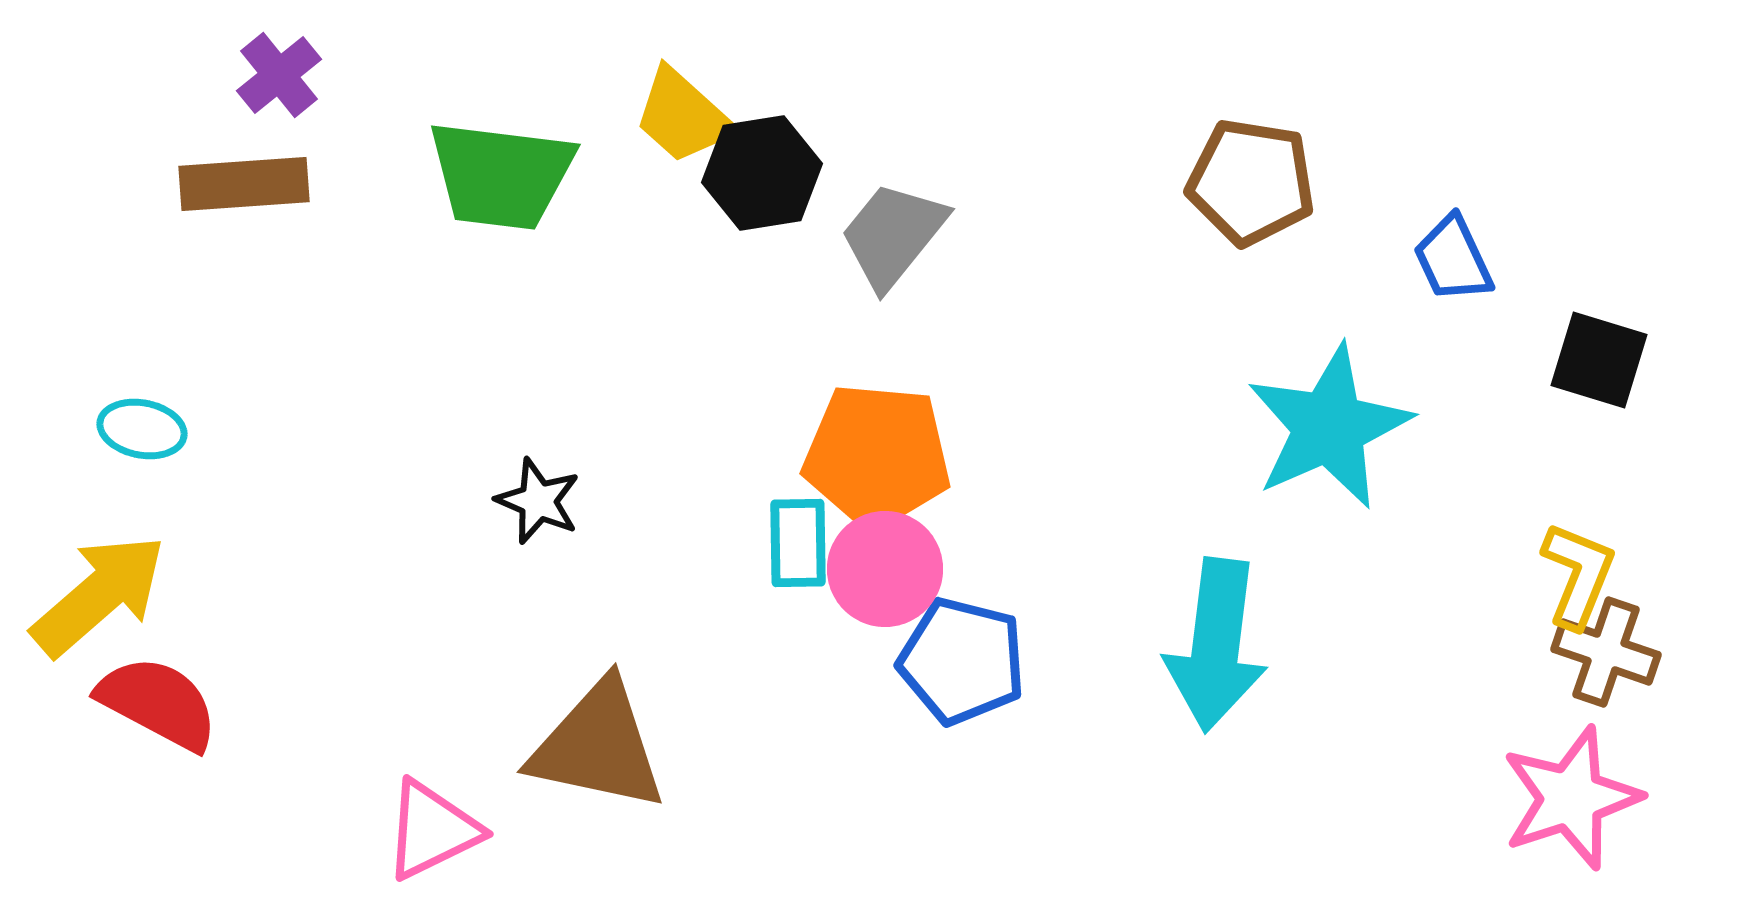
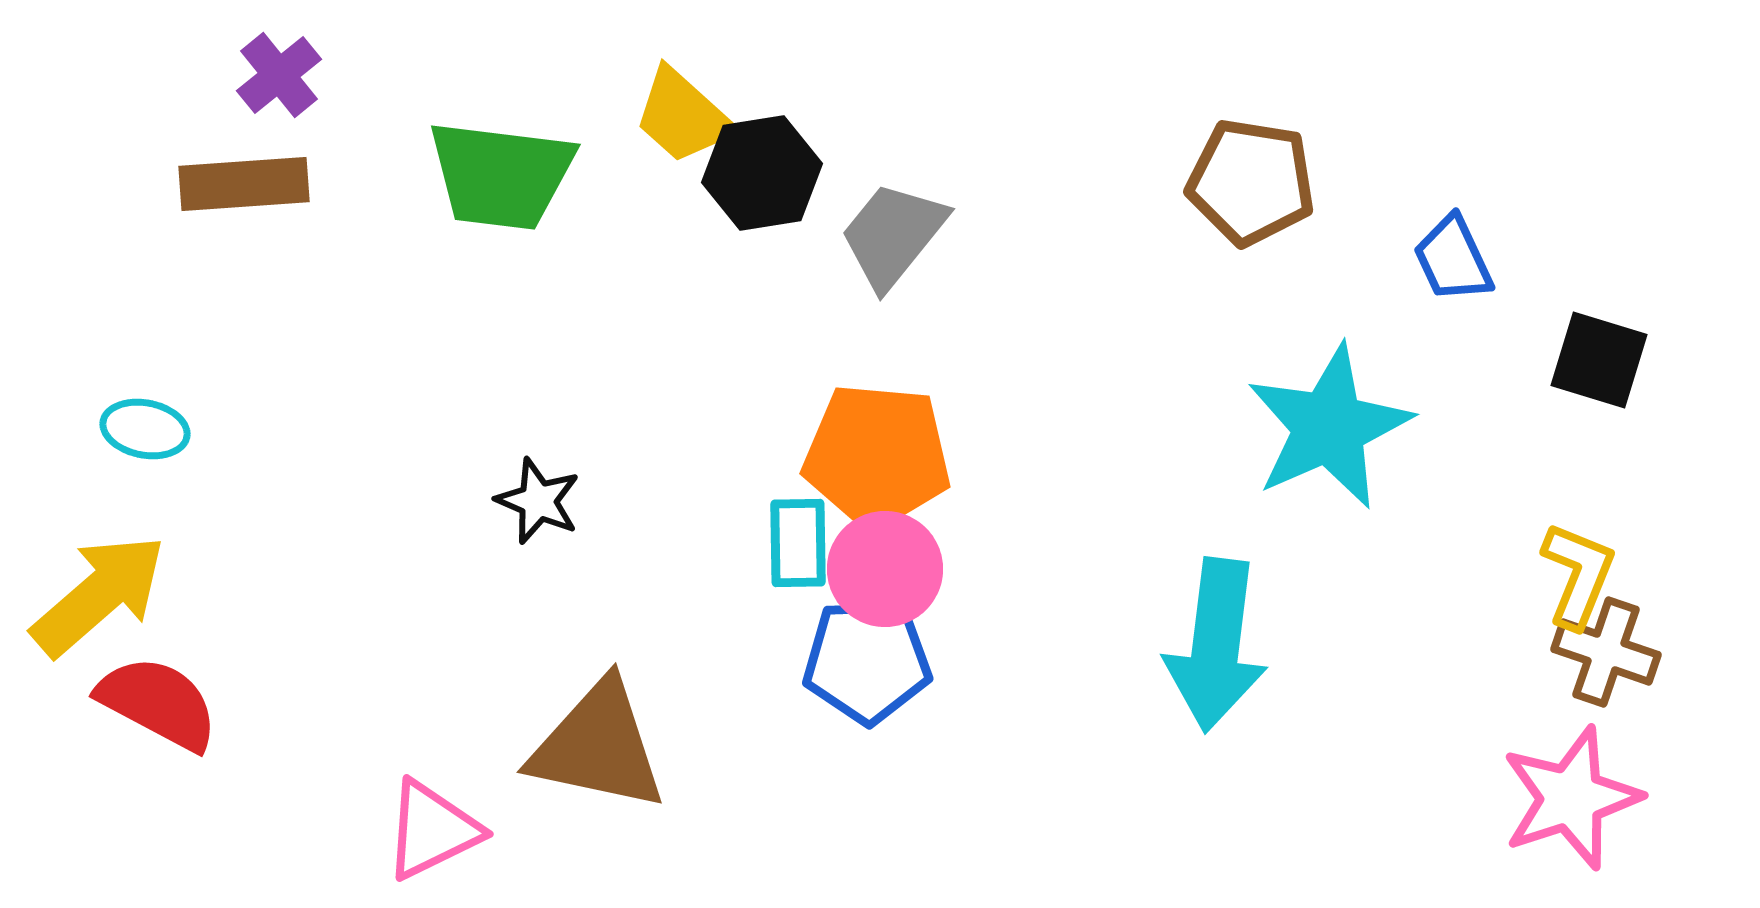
cyan ellipse: moved 3 px right
blue pentagon: moved 95 px left; rotated 16 degrees counterclockwise
